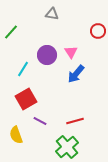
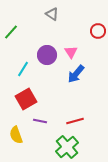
gray triangle: rotated 24 degrees clockwise
purple line: rotated 16 degrees counterclockwise
